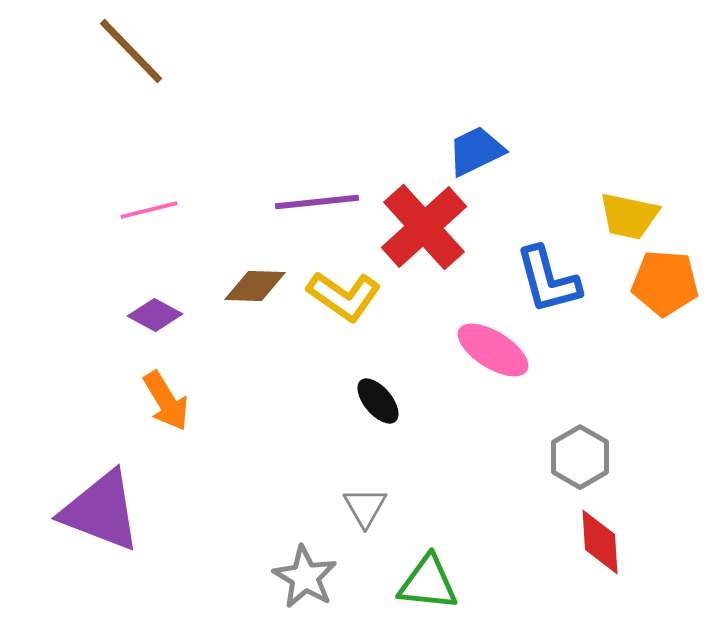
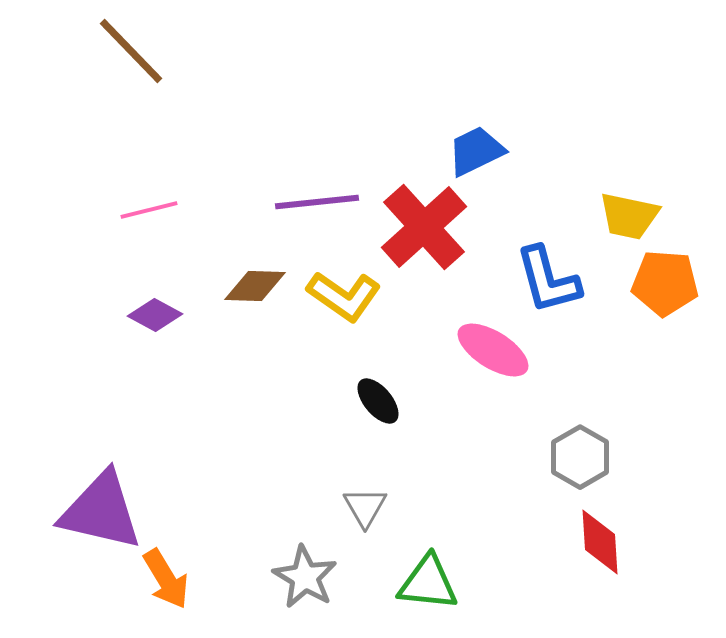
orange arrow: moved 178 px down
purple triangle: rotated 8 degrees counterclockwise
